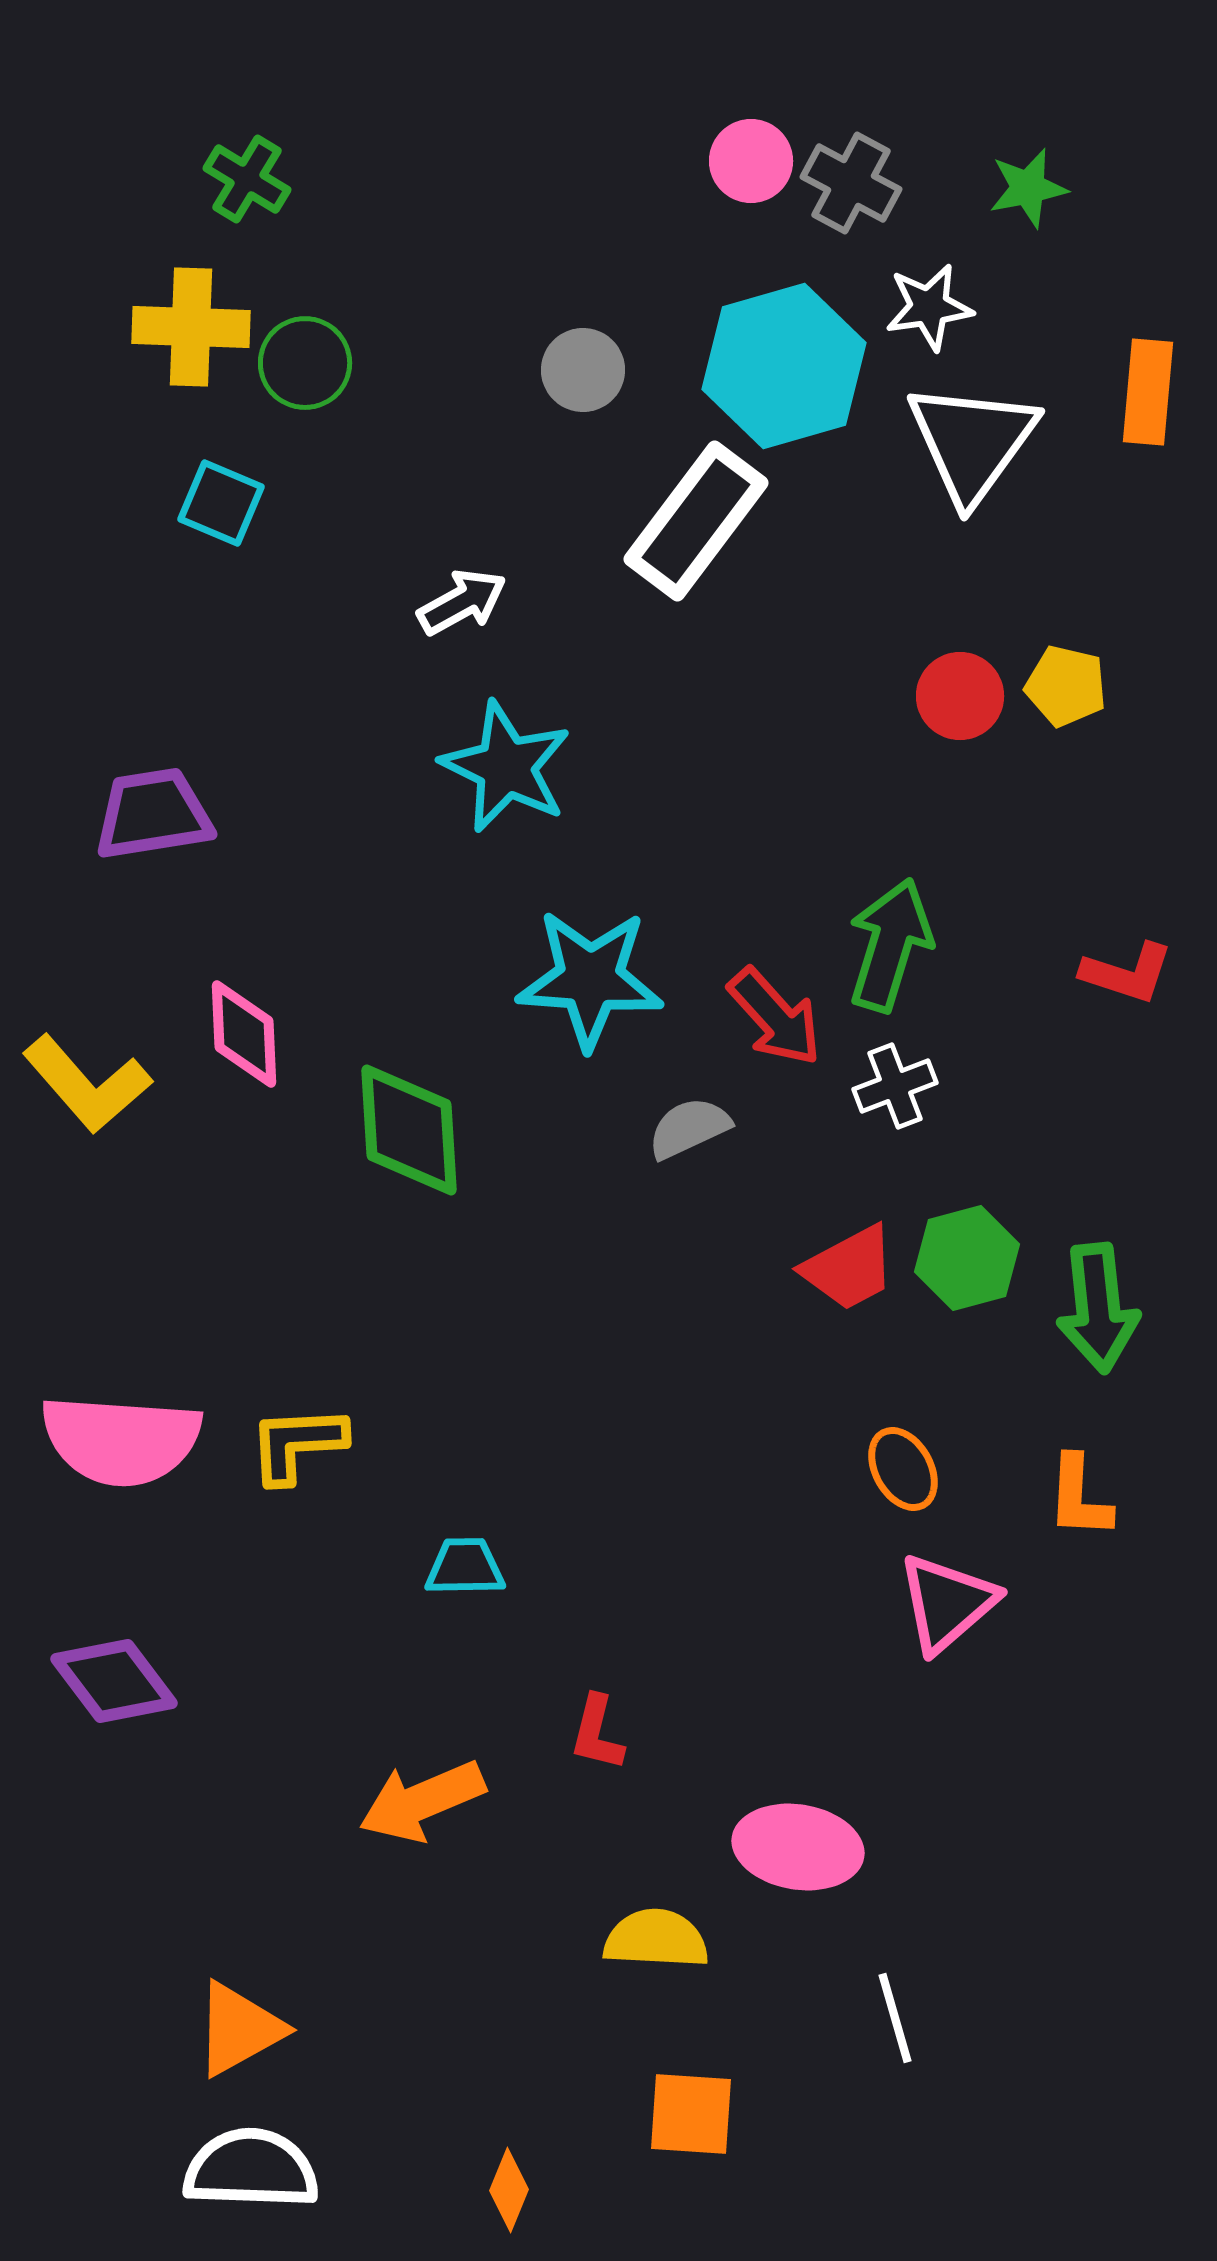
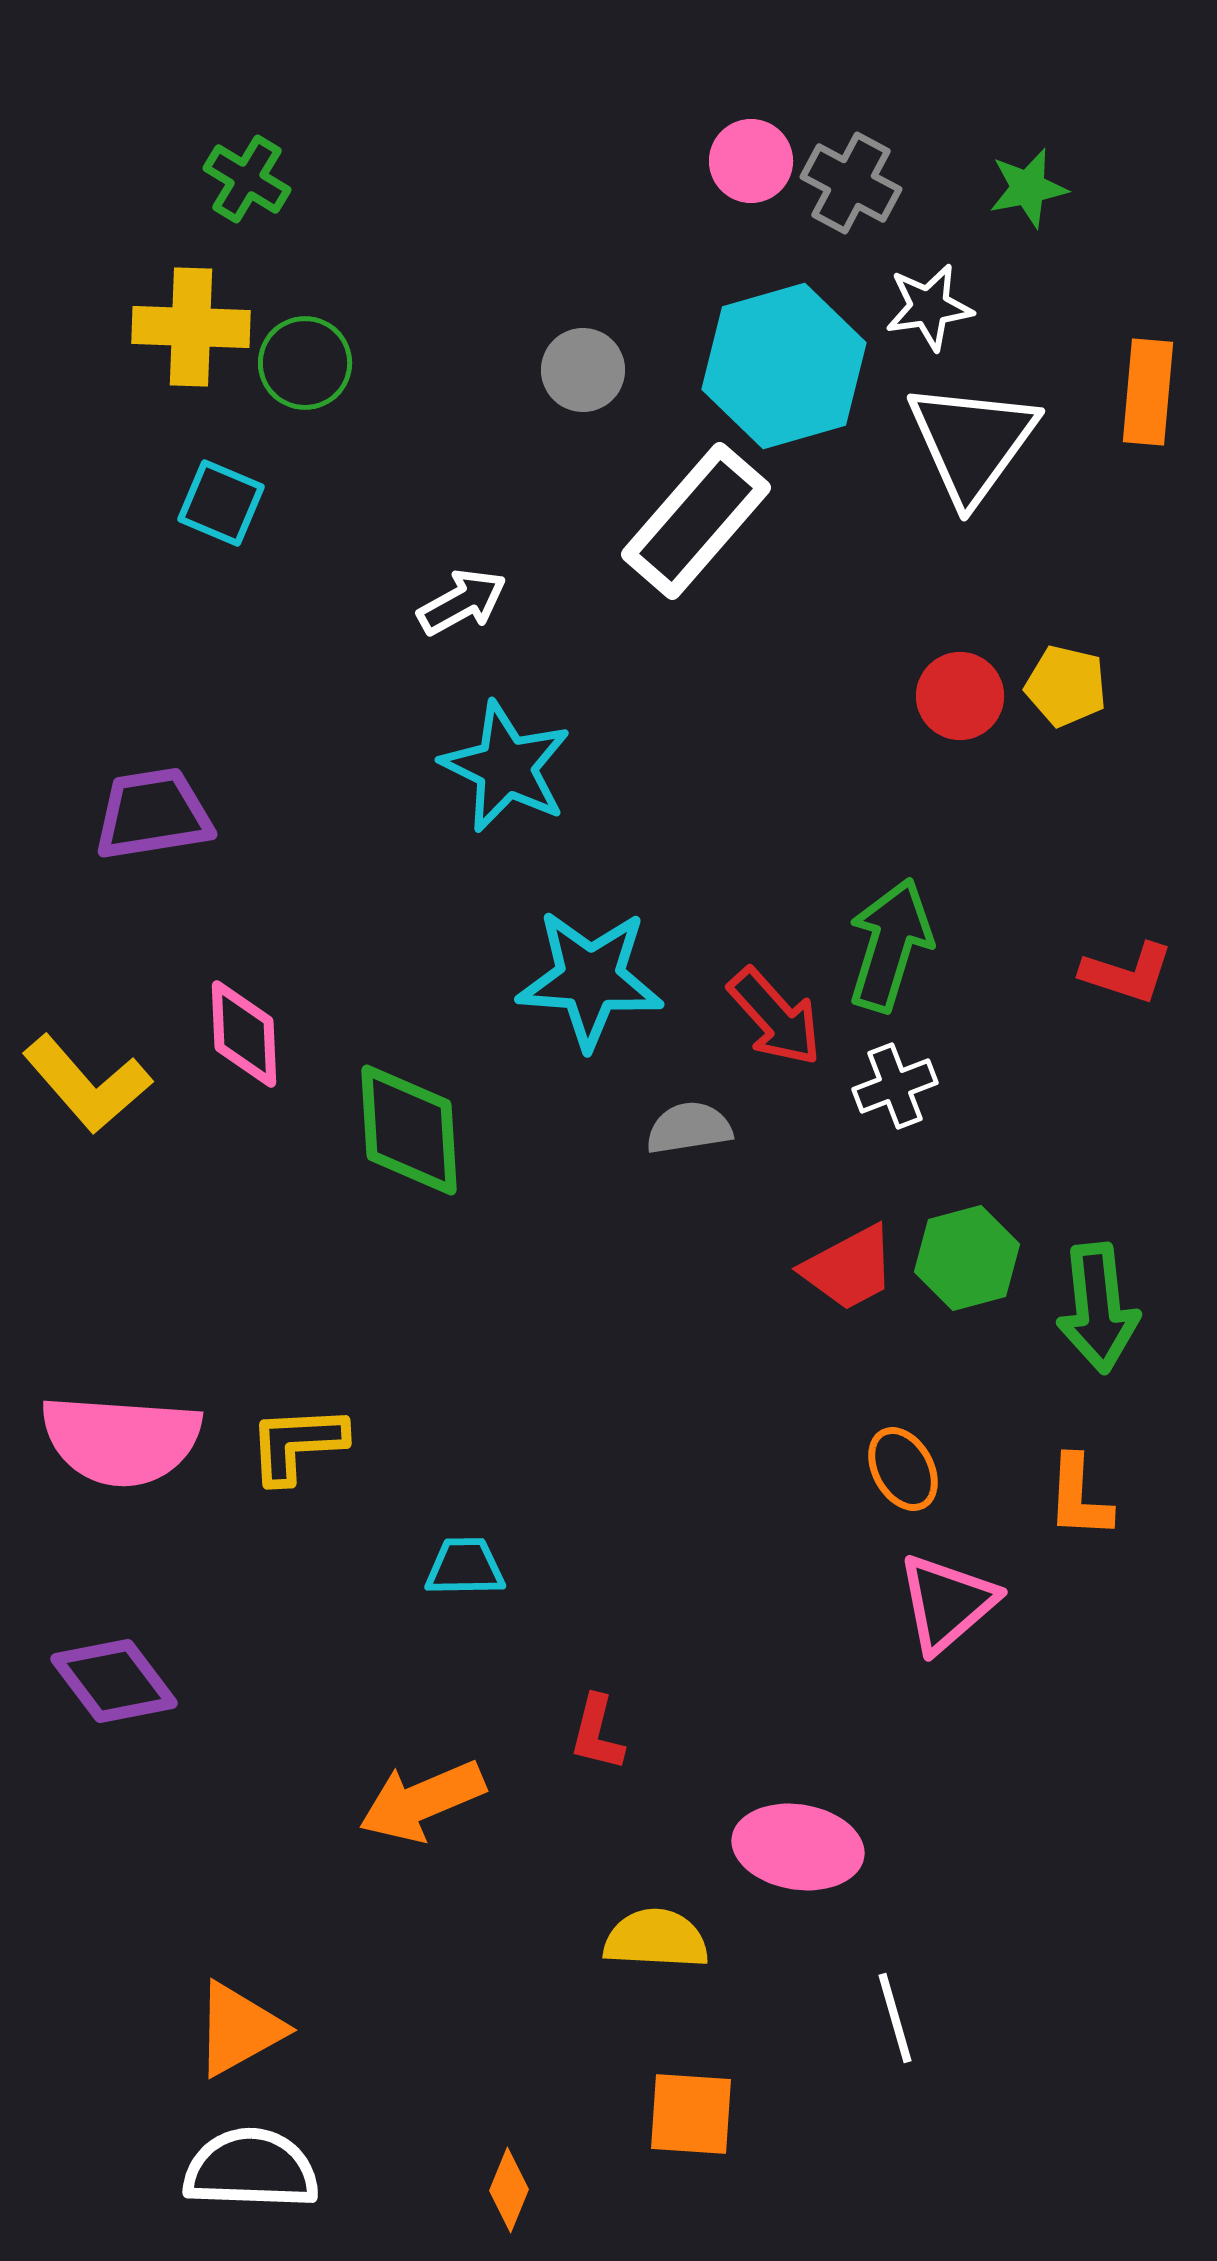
white rectangle at (696, 521): rotated 4 degrees clockwise
gray semicircle at (689, 1128): rotated 16 degrees clockwise
